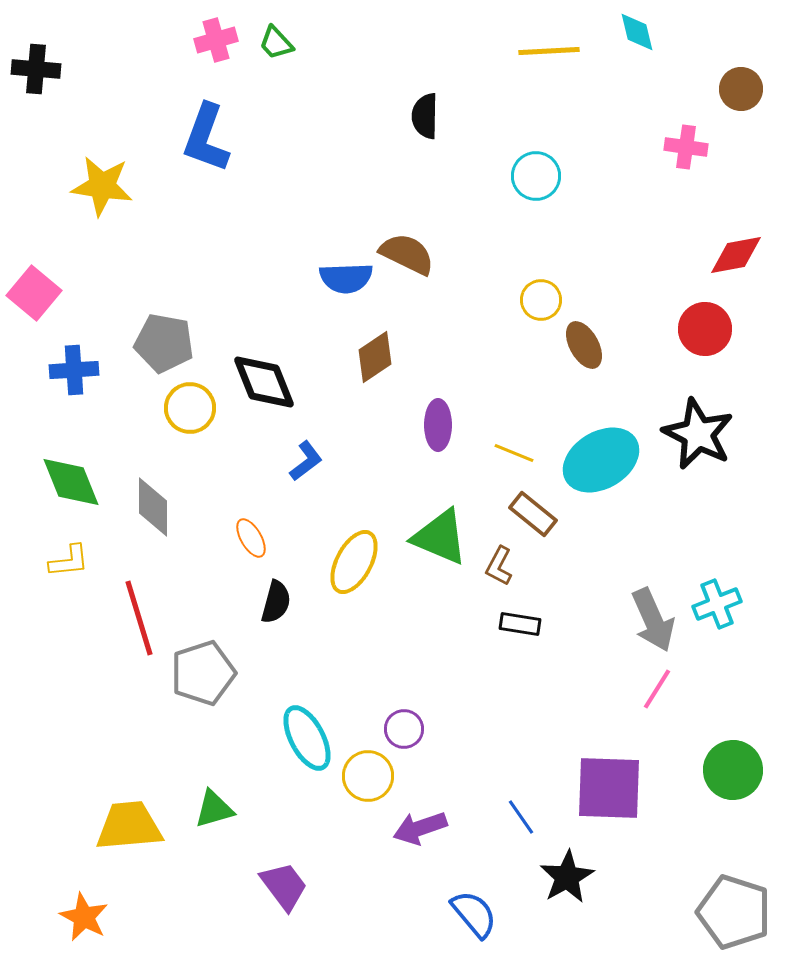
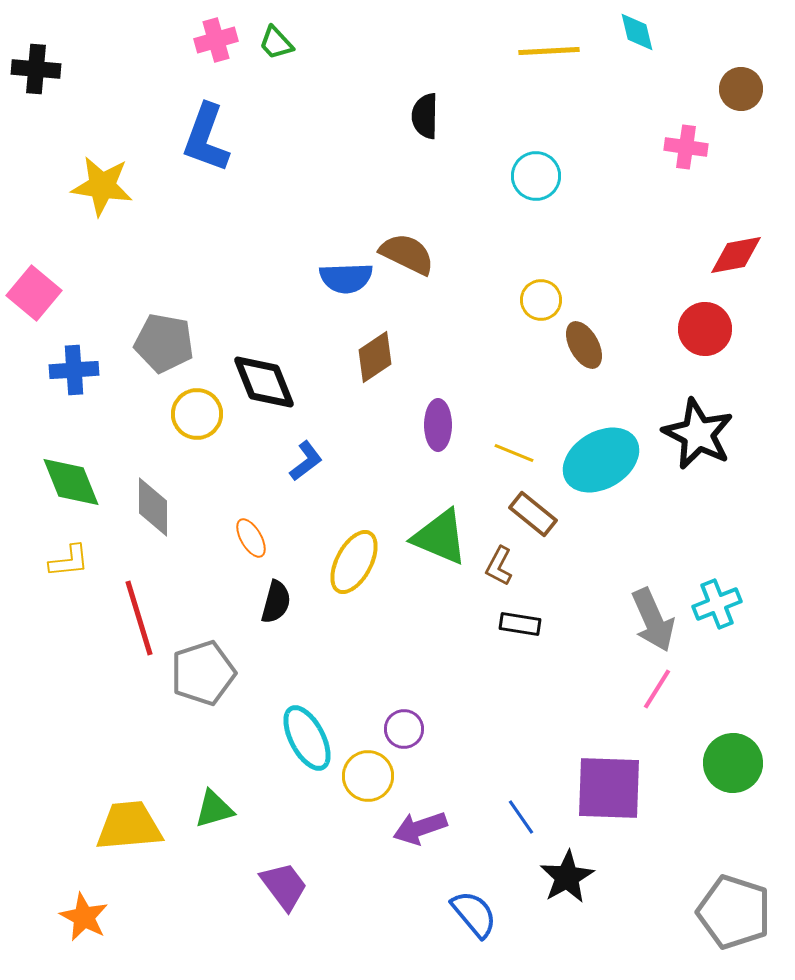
yellow circle at (190, 408): moved 7 px right, 6 px down
green circle at (733, 770): moved 7 px up
